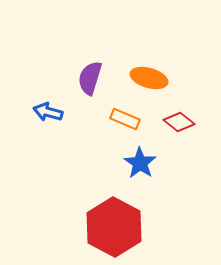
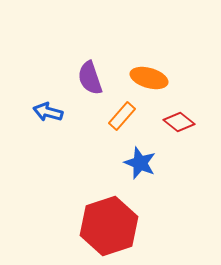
purple semicircle: rotated 36 degrees counterclockwise
orange rectangle: moved 3 px left, 3 px up; rotated 72 degrees counterclockwise
blue star: rotated 12 degrees counterclockwise
red hexagon: moved 5 px left, 1 px up; rotated 14 degrees clockwise
